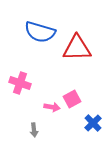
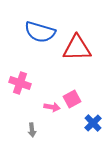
gray arrow: moved 2 px left
